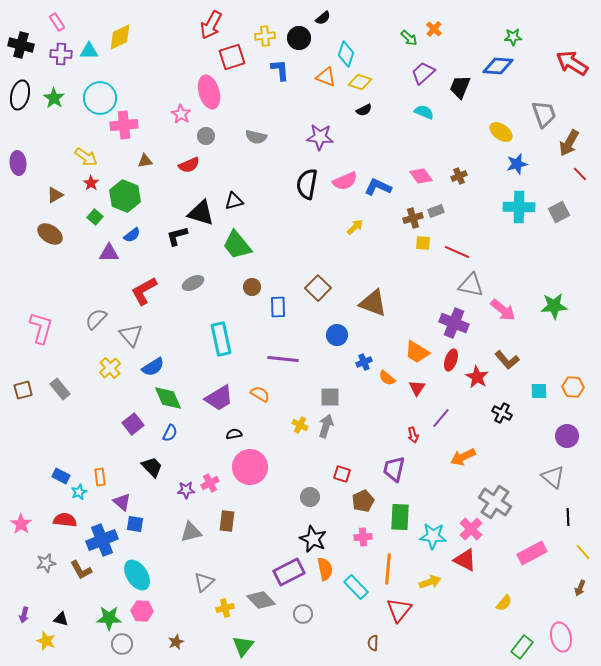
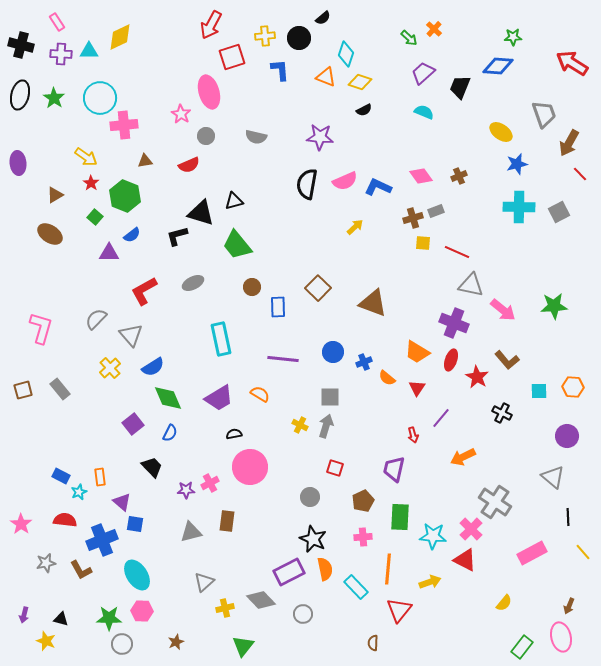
blue circle at (337, 335): moved 4 px left, 17 px down
red square at (342, 474): moved 7 px left, 6 px up
brown arrow at (580, 588): moved 11 px left, 18 px down
